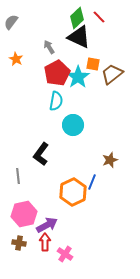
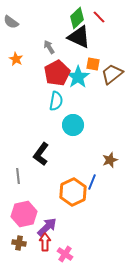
gray semicircle: rotated 91 degrees counterclockwise
purple arrow: moved 2 px down; rotated 15 degrees counterclockwise
